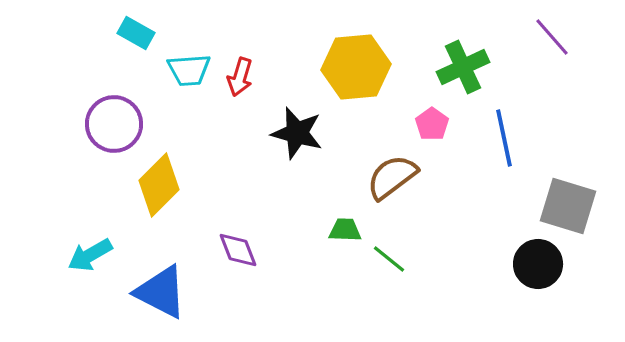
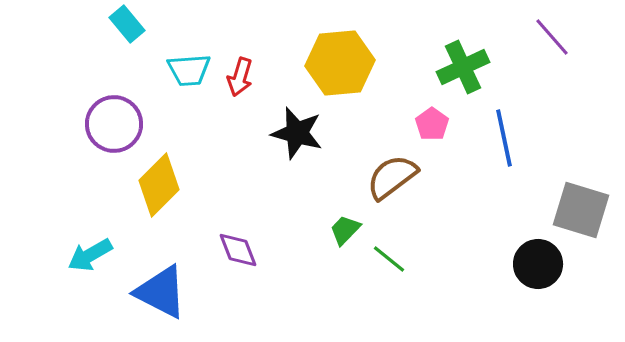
cyan rectangle: moved 9 px left, 9 px up; rotated 21 degrees clockwise
yellow hexagon: moved 16 px left, 4 px up
gray square: moved 13 px right, 4 px down
green trapezoid: rotated 48 degrees counterclockwise
